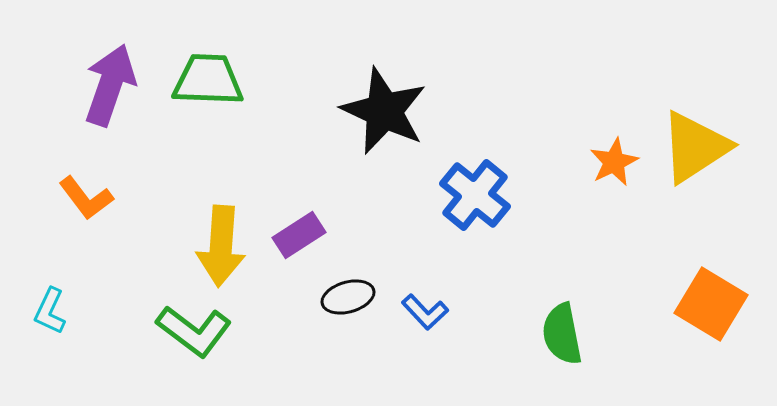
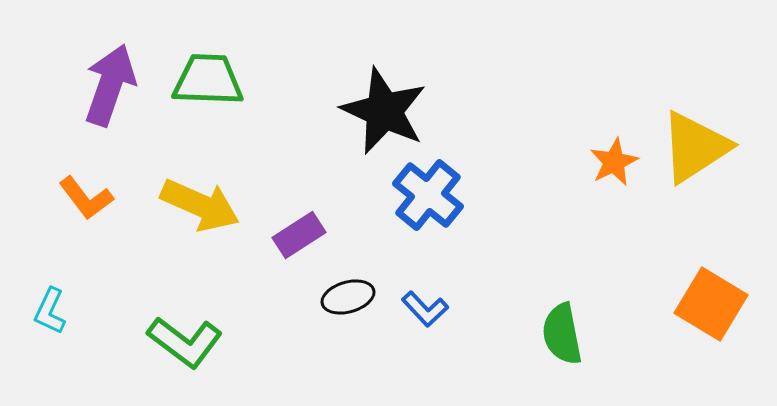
blue cross: moved 47 px left
yellow arrow: moved 21 px left, 41 px up; rotated 70 degrees counterclockwise
blue L-shape: moved 3 px up
green L-shape: moved 9 px left, 11 px down
